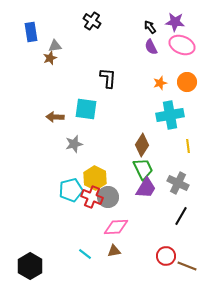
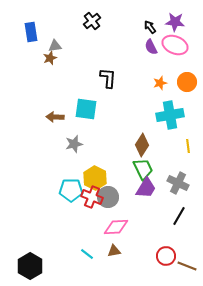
black cross: rotated 18 degrees clockwise
pink ellipse: moved 7 px left
cyan pentagon: rotated 15 degrees clockwise
black line: moved 2 px left
cyan line: moved 2 px right
